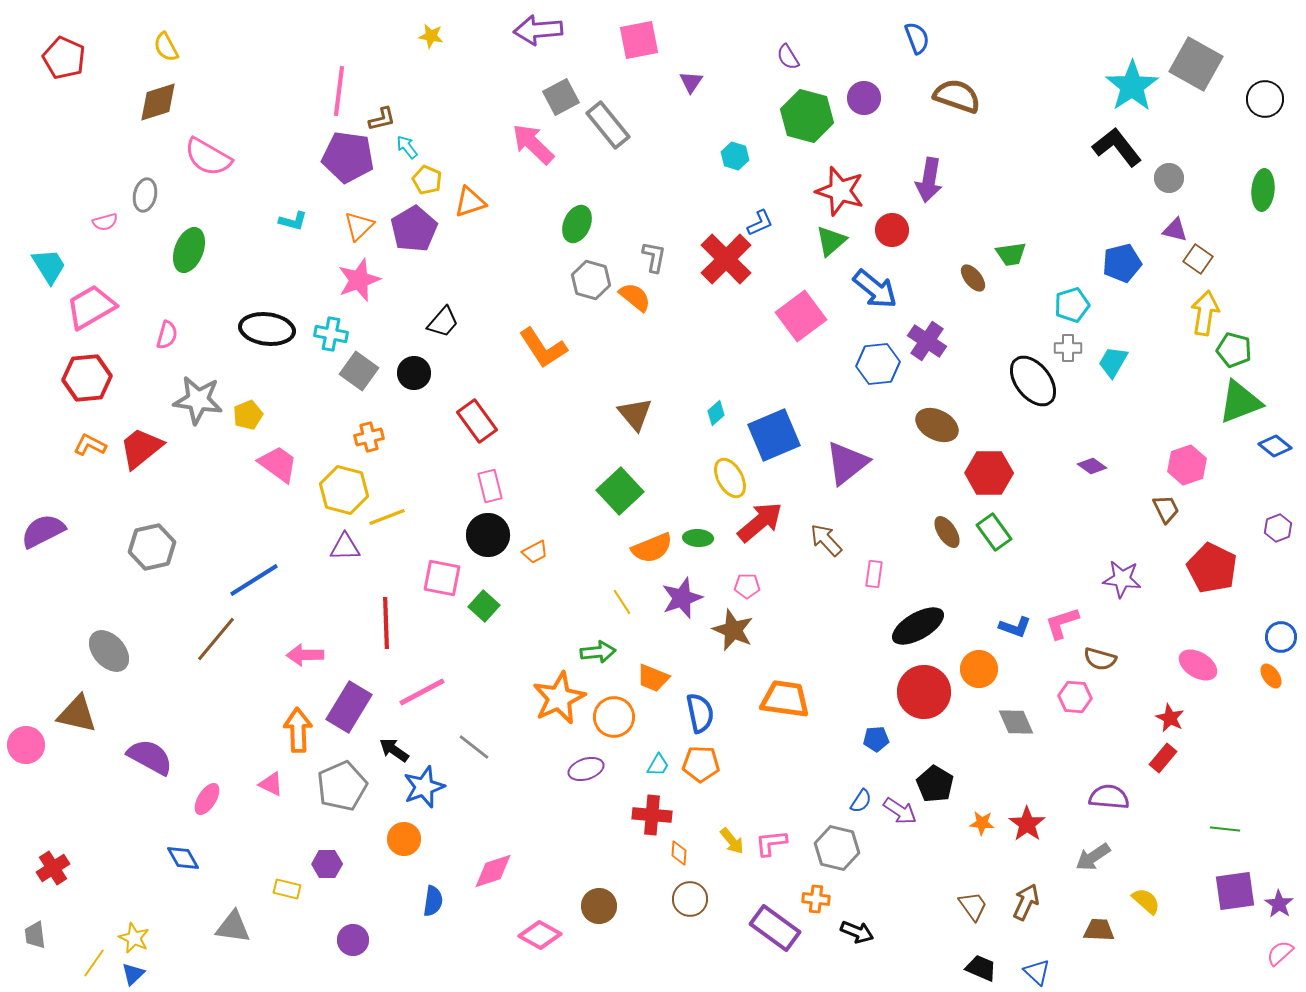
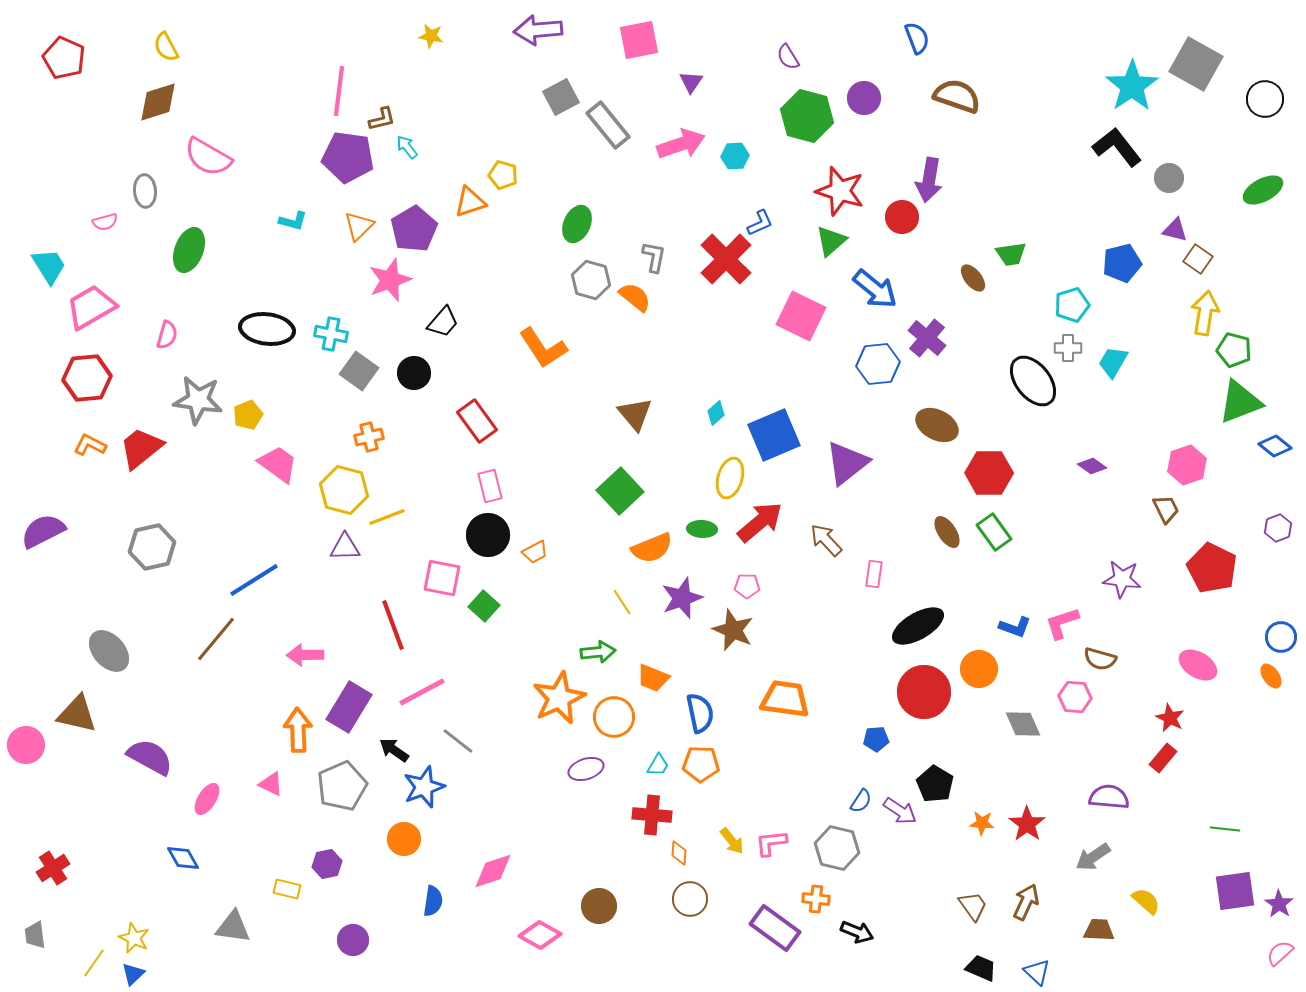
pink arrow at (533, 144): moved 148 px right; rotated 117 degrees clockwise
cyan hexagon at (735, 156): rotated 20 degrees counterclockwise
yellow pentagon at (427, 180): moved 76 px right, 5 px up; rotated 8 degrees counterclockwise
green ellipse at (1263, 190): rotated 57 degrees clockwise
gray ellipse at (145, 195): moved 4 px up; rotated 16 degrees counterclockwise
red circle at (892, 230): moved 10 px right, 13 px up
pink star at (359, 280): moved 31 px right
pink square at (801, 316): rotated 27 degrees counterclockwise
purple cross at (927, 341): moved 3 px up; rotated 6 degrees clockwise
yellow ellipse at (730, 478): rotated 45 degrees clockwise
green ellipse at (698, 538): moved 4 px right, 9 px up
red line at (386, 623): moved 7 px right, 2 px down; rotated 18 degrees counterclockwise
gray diamond at (1016, 722): moved 7 px right, 2 px down
gray line at (474, 747): moved 16 px left, 6 px up
purple hexagon at (327, 864): rotated 12 degrees counterclockwise
